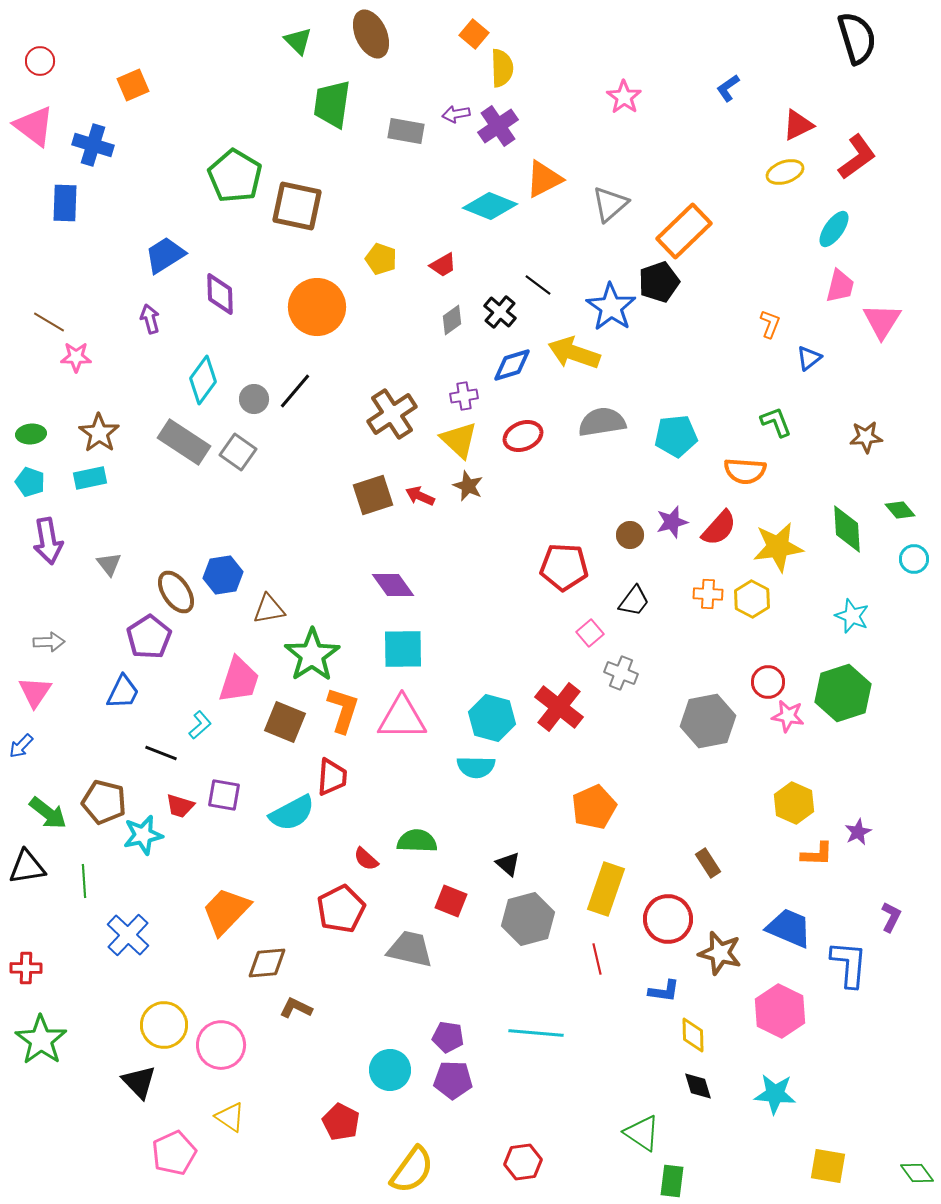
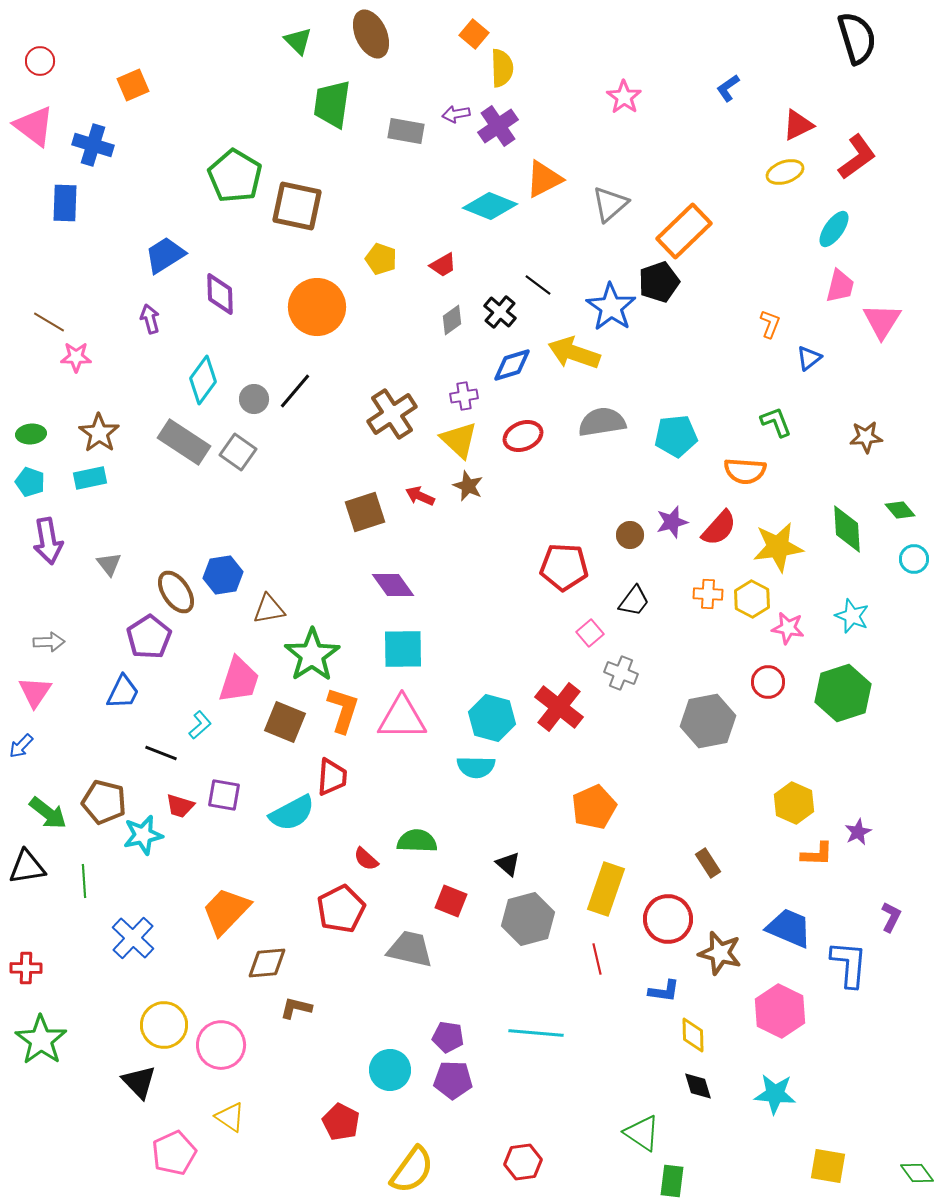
brown square at (373, 495): moved 8 px left, 17 px down
pink star at (788, 716): moved 88 px up
blue cross at (128, 935): moved 5 px right, 3 px down
brown L-shape at (296, 1008): rotated 12 degrees counterclockwise
